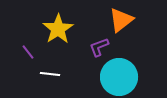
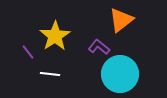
yellow star: moved 3 px left, 7 px down
purple L-shape: rotated 60 degrees clockwise
cyan circle: moved 1 px right, 3 px up
